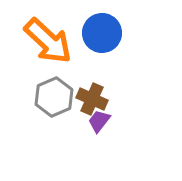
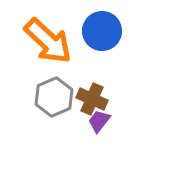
blue circle: moved 2 px up
